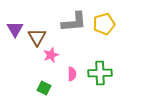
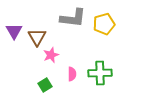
gray L-shape: moved 1 px left, 4 px up; rotated 12 degrees clockwise
purple triangle: moved 1 px left, 2 px down
green square: moved 1 px right, 3 px up; rotated 32 degrees clockwise
